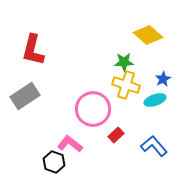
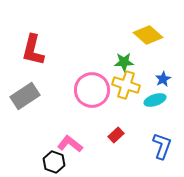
pink circle: moved 1 px left, 19 px up
blue L-shape: moved 8 px right; rotated 60 degrees clockwise
